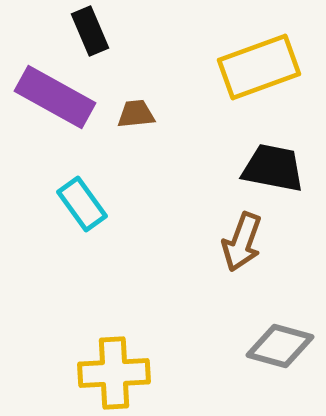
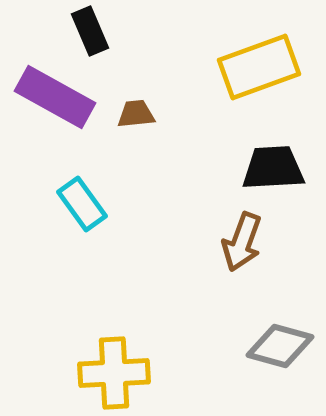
black trapezoid: rotated 14 degrees counterclockwise
